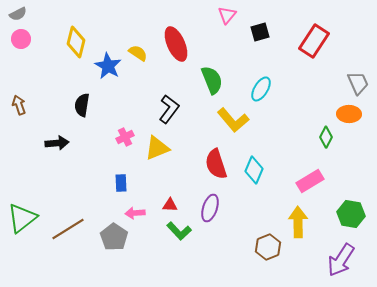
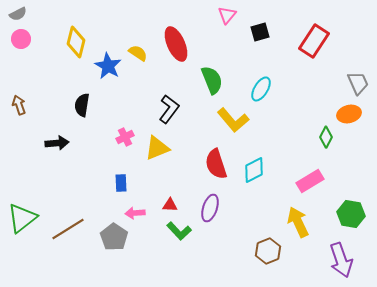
orange ellipse: rotated 15 degrees counterclockwise
cyan diamond: rotated 40 degrees clockwise
yellow arrow: rotated 24 degrees counterclockwise
brown hexagon: moved 4 px down
purple arrow: rotated 52 degrees counterclockwise
